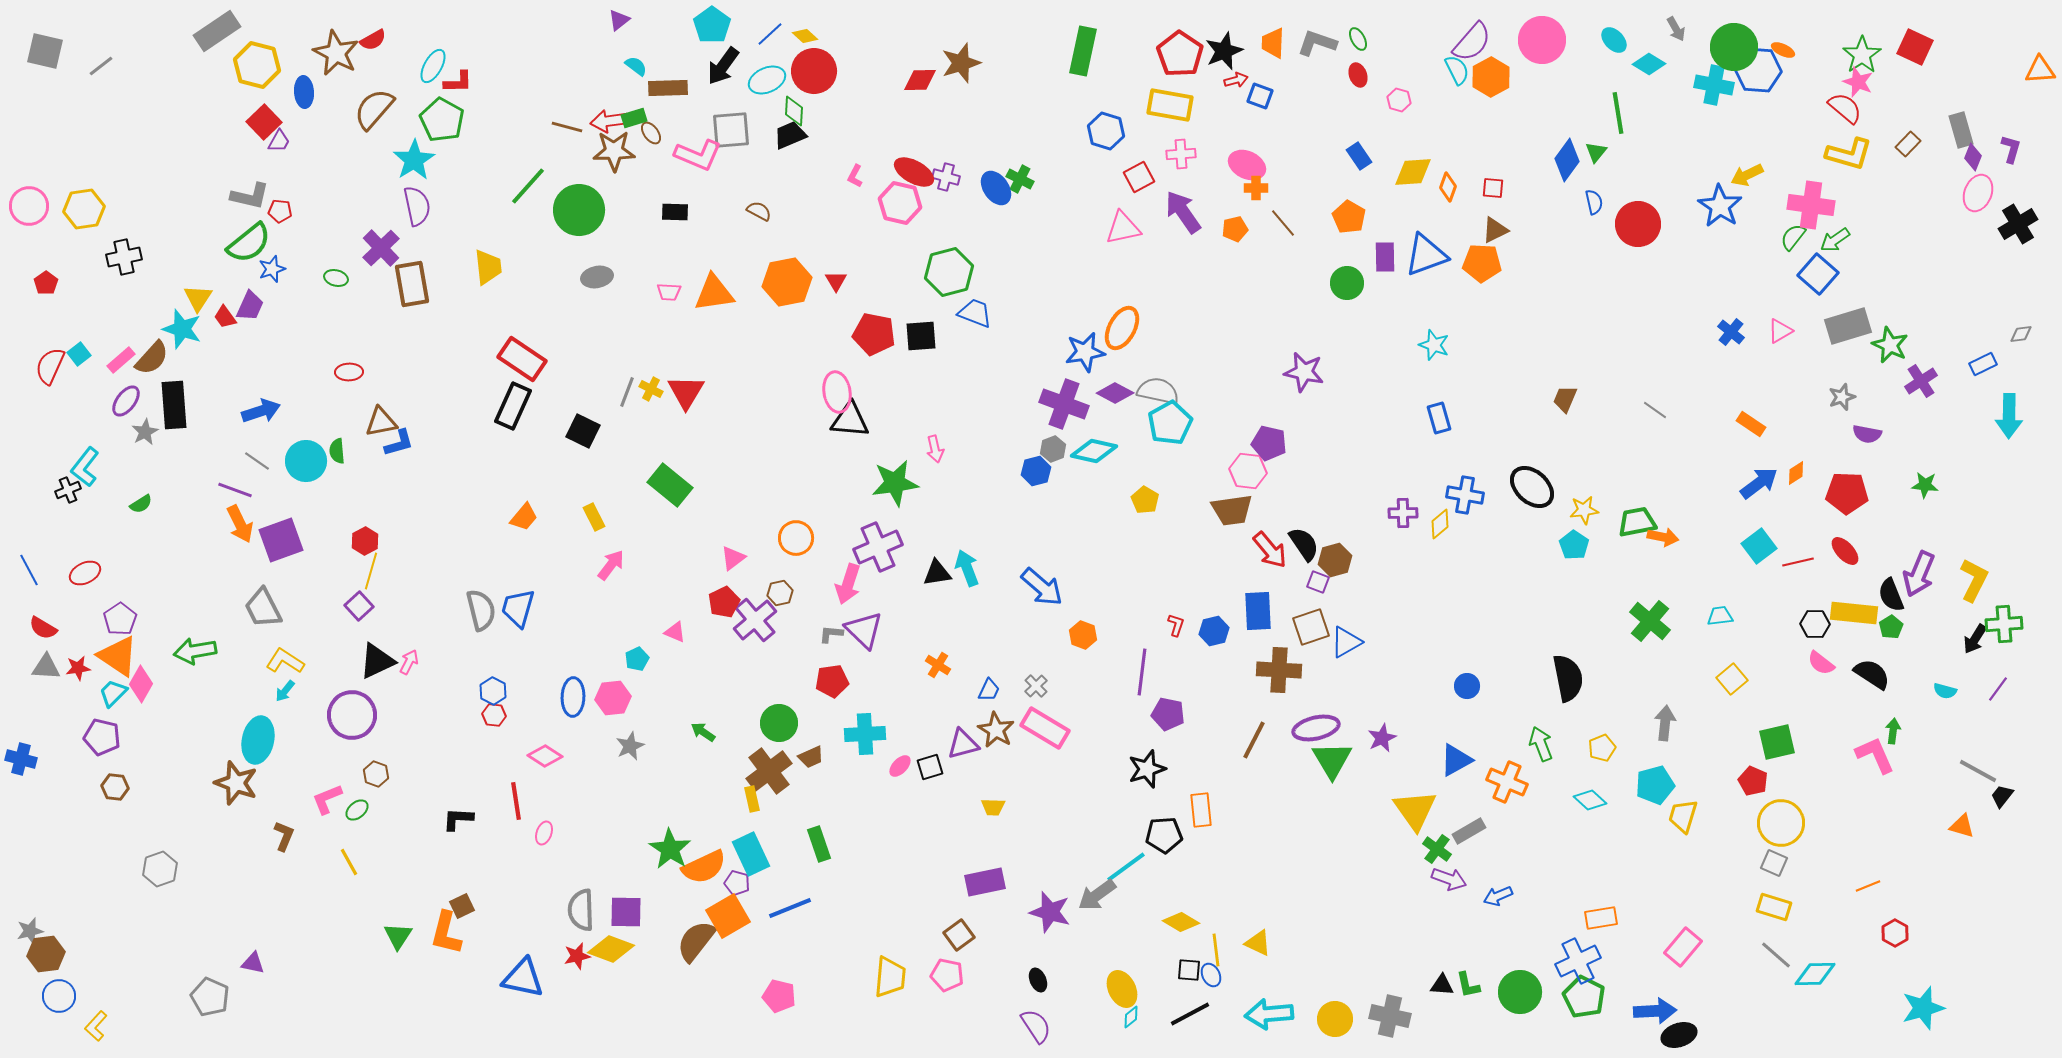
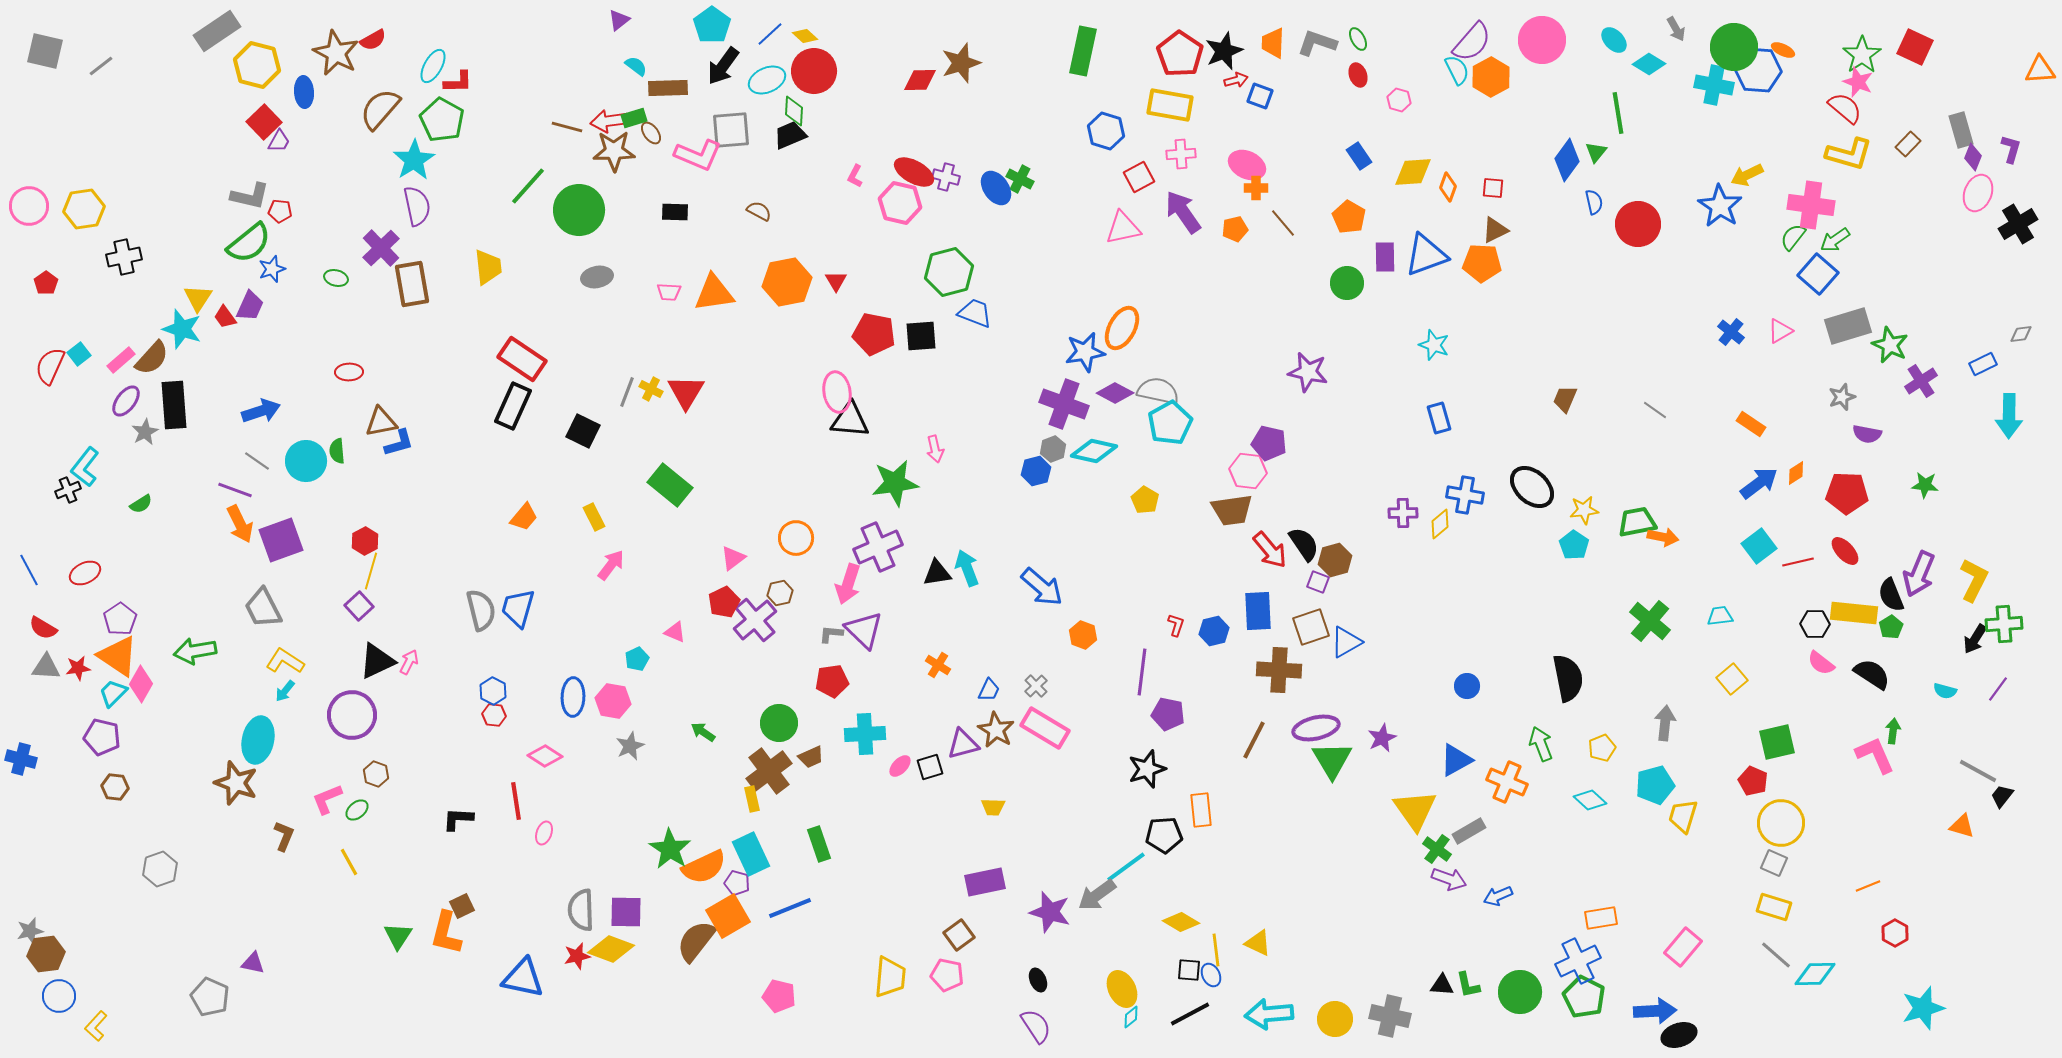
brown semicircle at (374, 109): moved 6 px right
purple star at (1304, 372): moved 4 px right
pink hexagon at (613, 698): moved 3 px down; rotated 16 degrees clockwise
